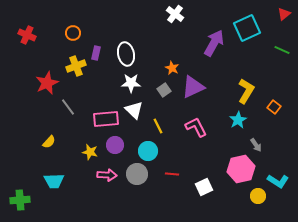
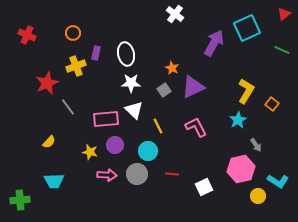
orange square: moved 2 px left, 3 px up
